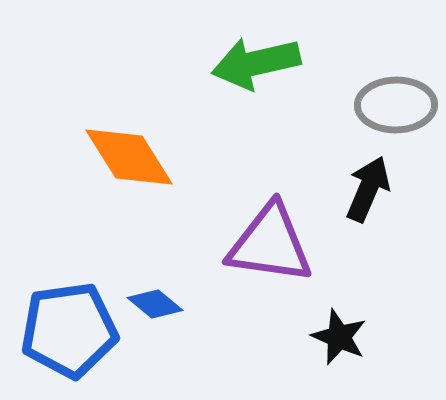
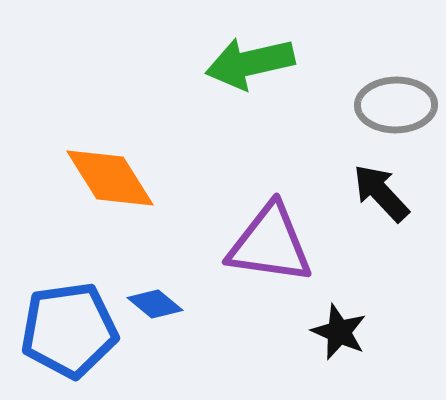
green arrow: moved 6 px left
orange diamond: moved 19 px left, 21 px down
black arrow: moved 13 px right, 4 px down; rotated 66 degrees counterclockwise
black star: moved 5 px up
